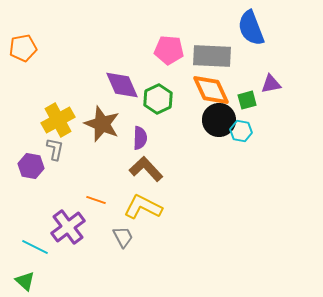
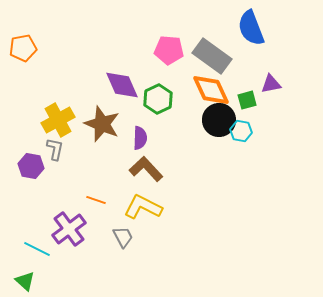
gray rectangle: rotated 33 degrees clockwise
purple cross: moved 1 px right, 2 px down
cyan line: moved 2 px right, 2 px down
